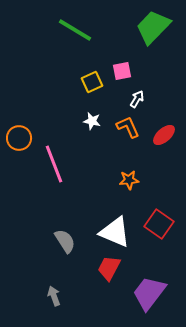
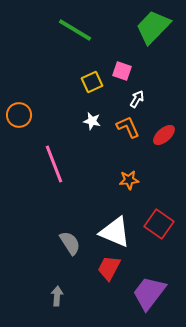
pink square: rotated 30 degrees clockwise
orange circle: moved 23 px up
gray semicircle: moved 5 px right, 2 px down
gray arrow: moved 3 px right; rotated 24 degrees clockwise
